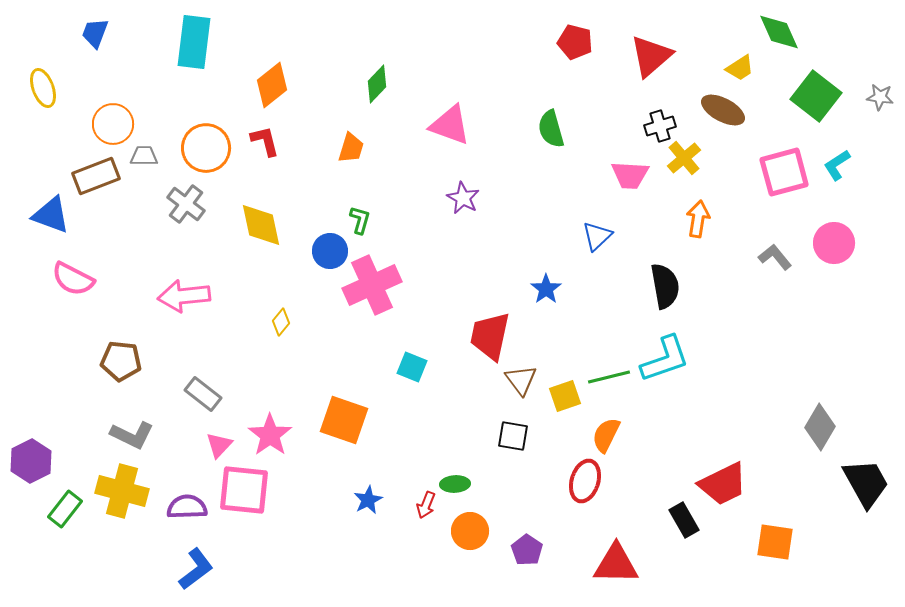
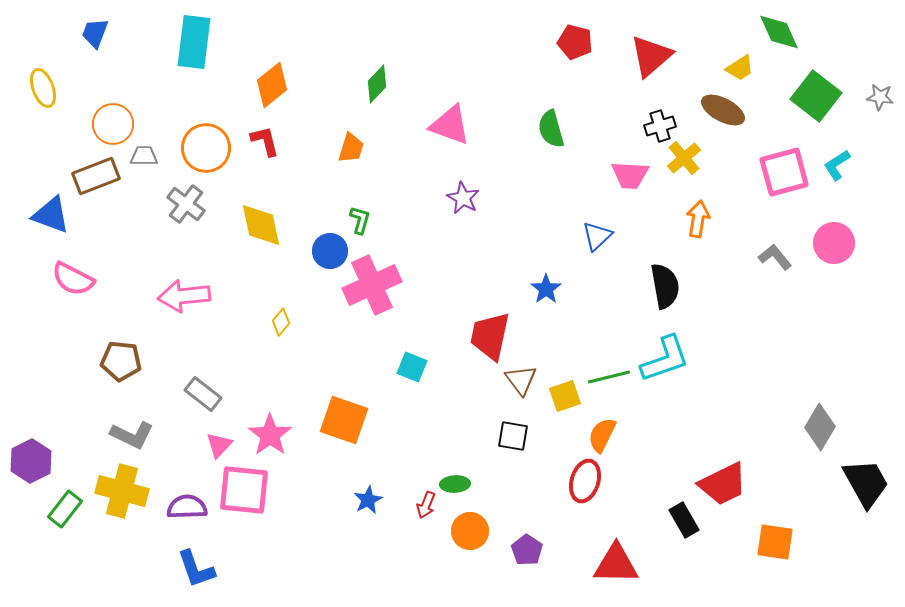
orange semicircle at (606, 435): moved 4 px left
blue L-shape at (196, 569): rotated 108 degrees clockwise
